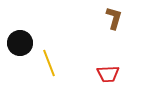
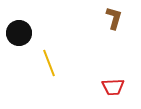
black circle: moved 1 px left, 10 px up
red trapezoid: moved 5 px right, 13 px down
